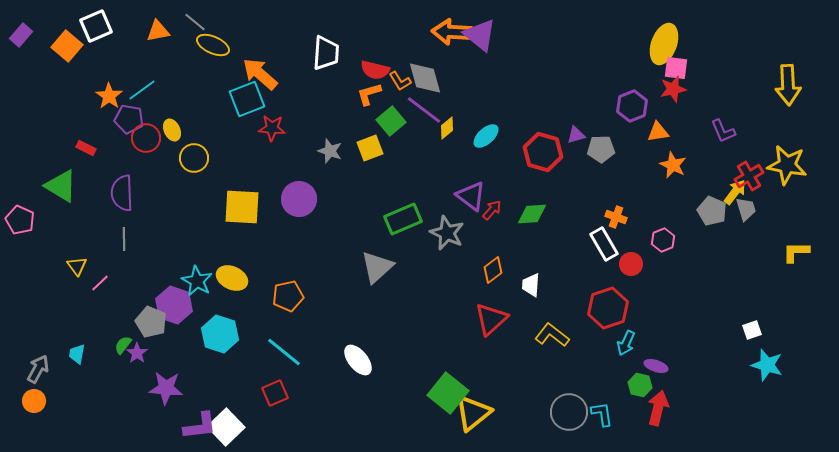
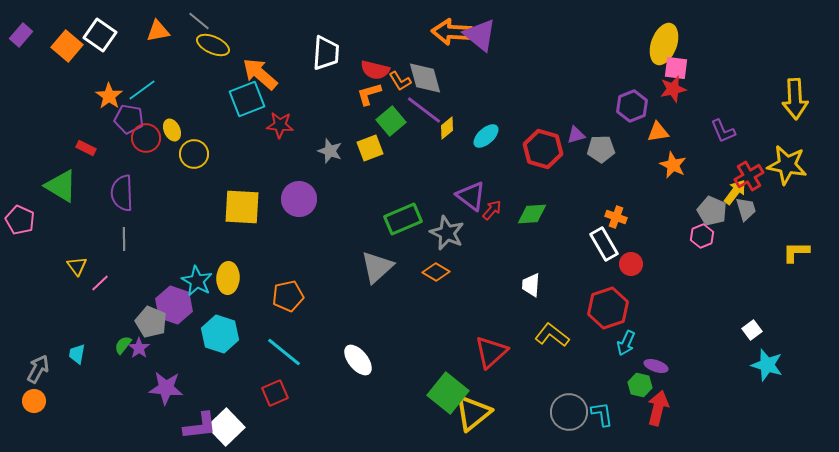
gray line at (195, 22): moved 4 px right, 1 px up
white square at (96, 26): moved 4 px right, 9 px down; rotated 32 degrees counterclockwise
yellow arrow at (788, 85): moved 7 px right, 14 px down
red star at (272, 128): moved 8 px right, 3 px up
red hexagon at (543, 152): moved 3 px up
yellow circle at (194, 158): moved 4 px up
pink hexagon at (663, 240): moved 39 px right, 4 px up
orange diamond at (493, 270): moved 57 px left, 2 px down; rotated 68 degrees clockwise
yellow ellipse at (232, 278): moved 4 px left; rotated 68 degrees clockwise
red triangle at (491, 319): moved 33 px down
white square at (752, 330): rotated 18 degrees counterclockwise
purple star at (137, 353): moved 2 px right, 5 px up
